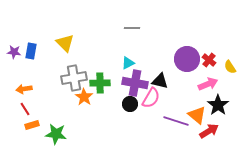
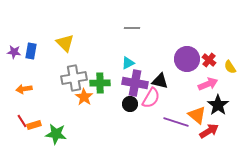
red line: moved 3 px left, 12 px down
purple line: moved 1 px down
orange rectangle: moved 2 px right
